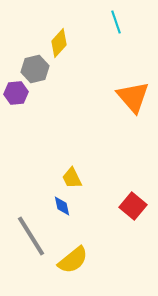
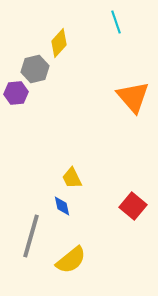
gray line: rotated 48 degrees clockwise
yellow semicircle: moved 2 px left
